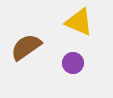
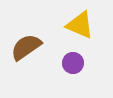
yellow triangle: moved 1 px right, 3 px down
